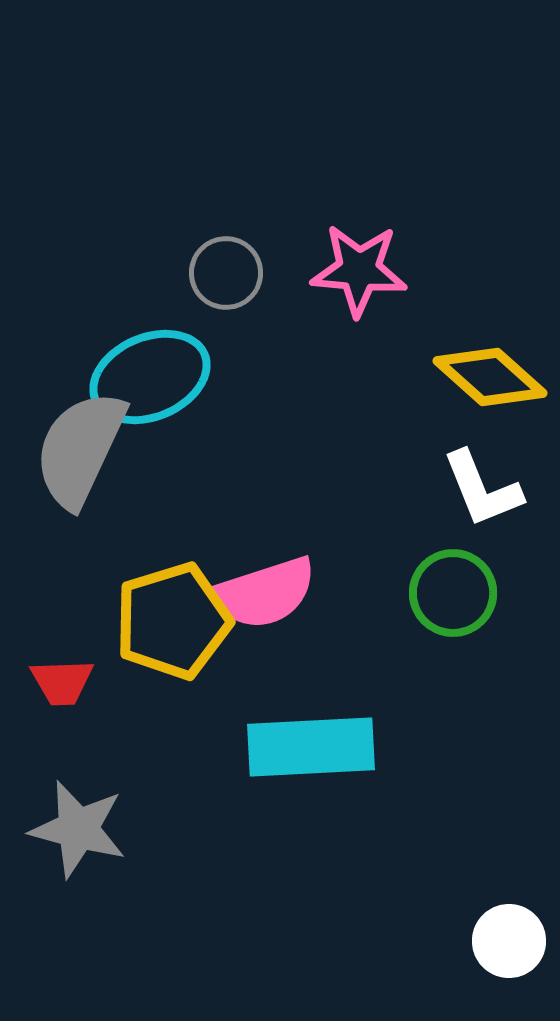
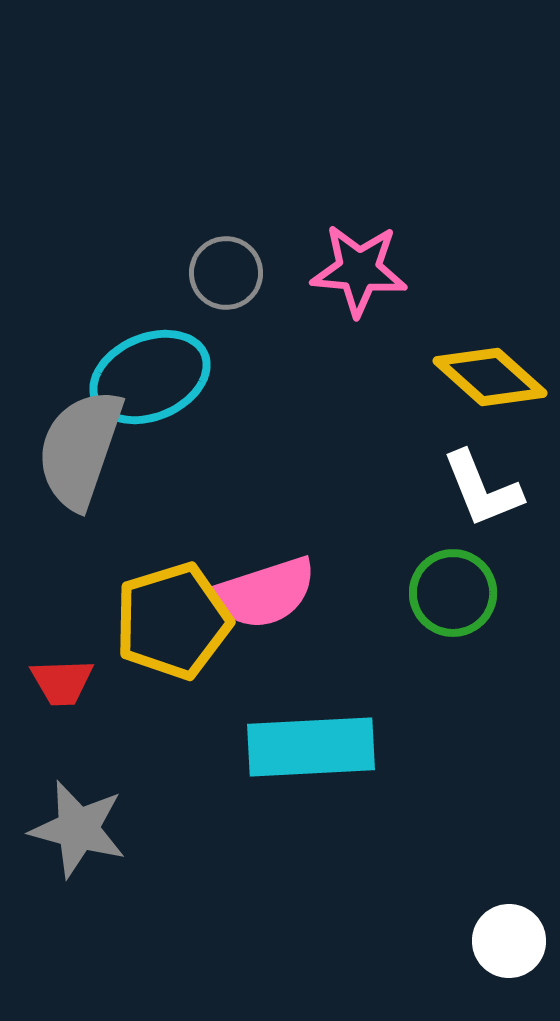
gray semicircle: rotated 6 degrees counterclockwise
